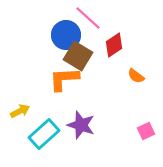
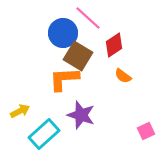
blue circle: moved 3 px left, 2 px up
orange semicircle: moved 13 px left
purple star: moved 10 px up
